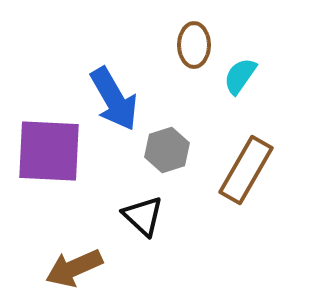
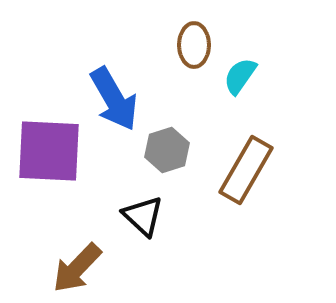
brown arrow: moved 3 px right; rotated 22 degrees counterclockwise
